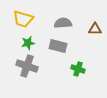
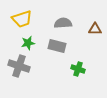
yellow trapezoid: moved 1 px left; rotated 35 degrees counterclockwise
gray rectangle: moved 1 px left
gray cross: moved 8 px left
